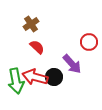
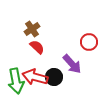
brown cross: moved 1 px right, 5 px down
